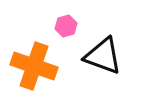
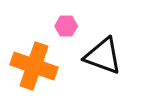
pink hexagon: rotated 15 degrees clockwise
